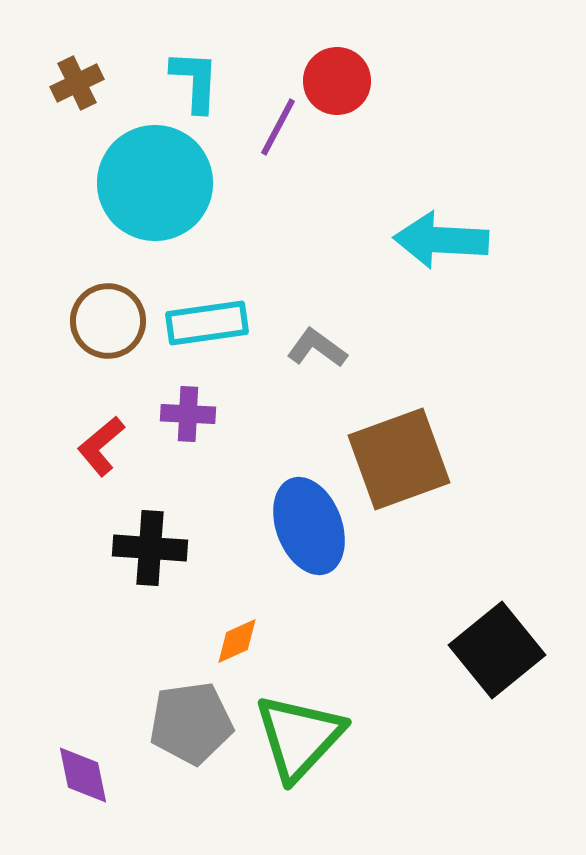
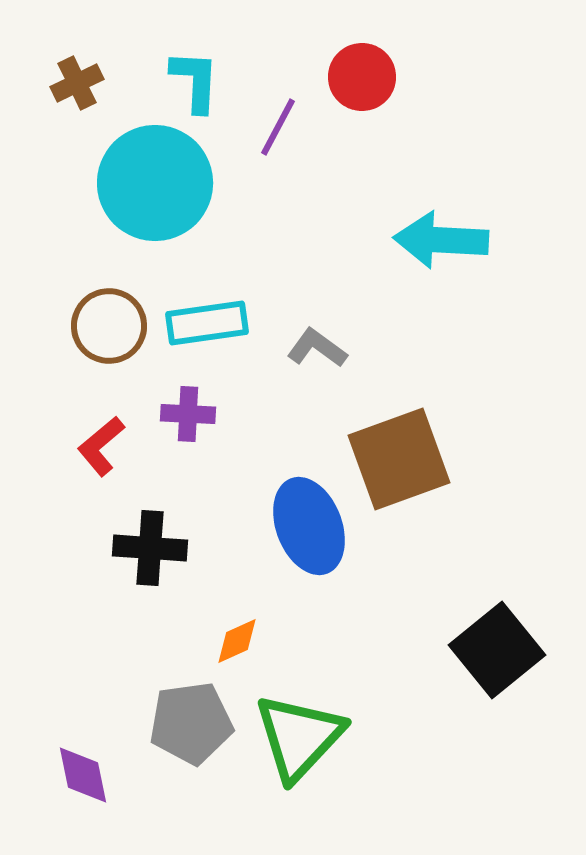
red circle: moved 25 px right, 4 px up
brown circle: moved 1 px right, 5 px down
